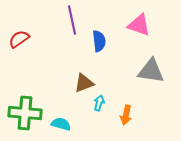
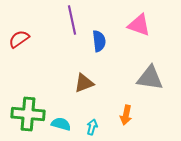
gray triangle: moved 1 px left, 7 px down
cyan arrow: moved 7 px left, 24 px down
green cross: moved 3 px right, 1 px down
